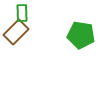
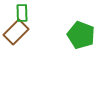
green pentagon: rotated 12 degrees clockwise
